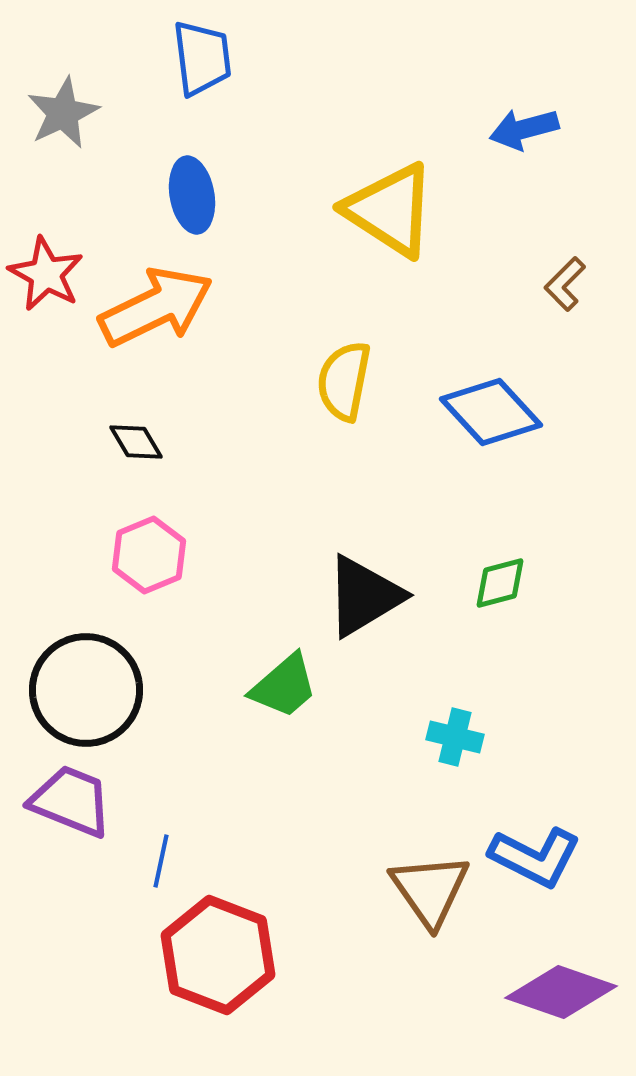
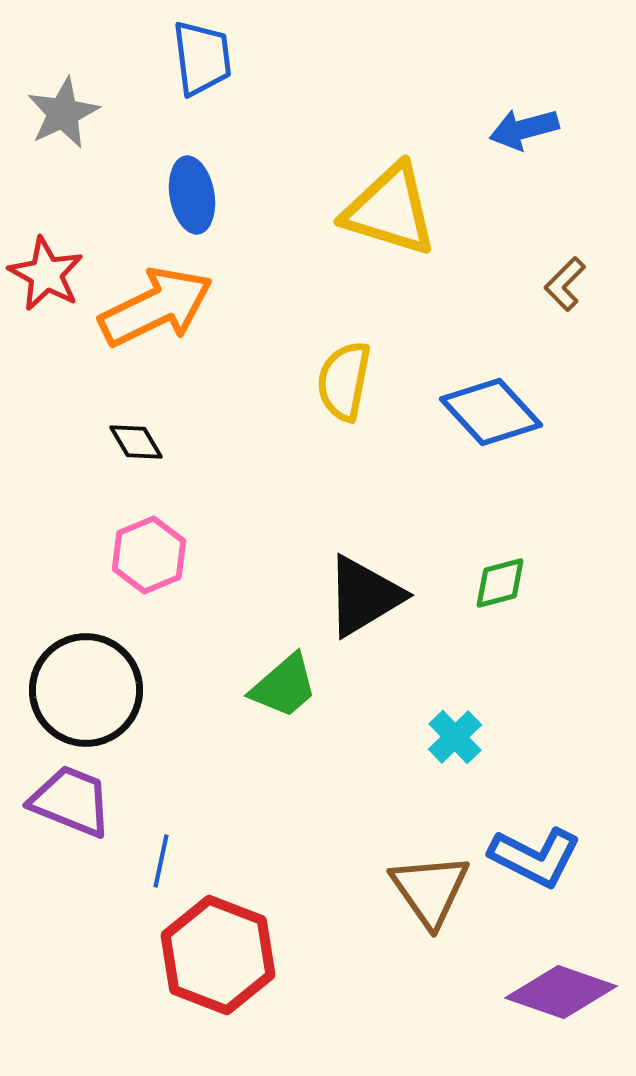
yellow triangle: rotated 16 degrees counterclockwise
cyan cross: rotated 32 degrees clockwise
